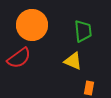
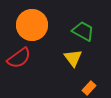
green trapezoid: rotated 55 degrees counterclockwise
yellow triangle: moved 3 px up; rotated 30 degrees clockwise
orange rectangle: rotated 32 degrees clockwise
